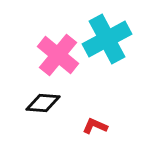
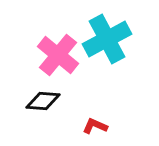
black diamond: moved 2 px up
